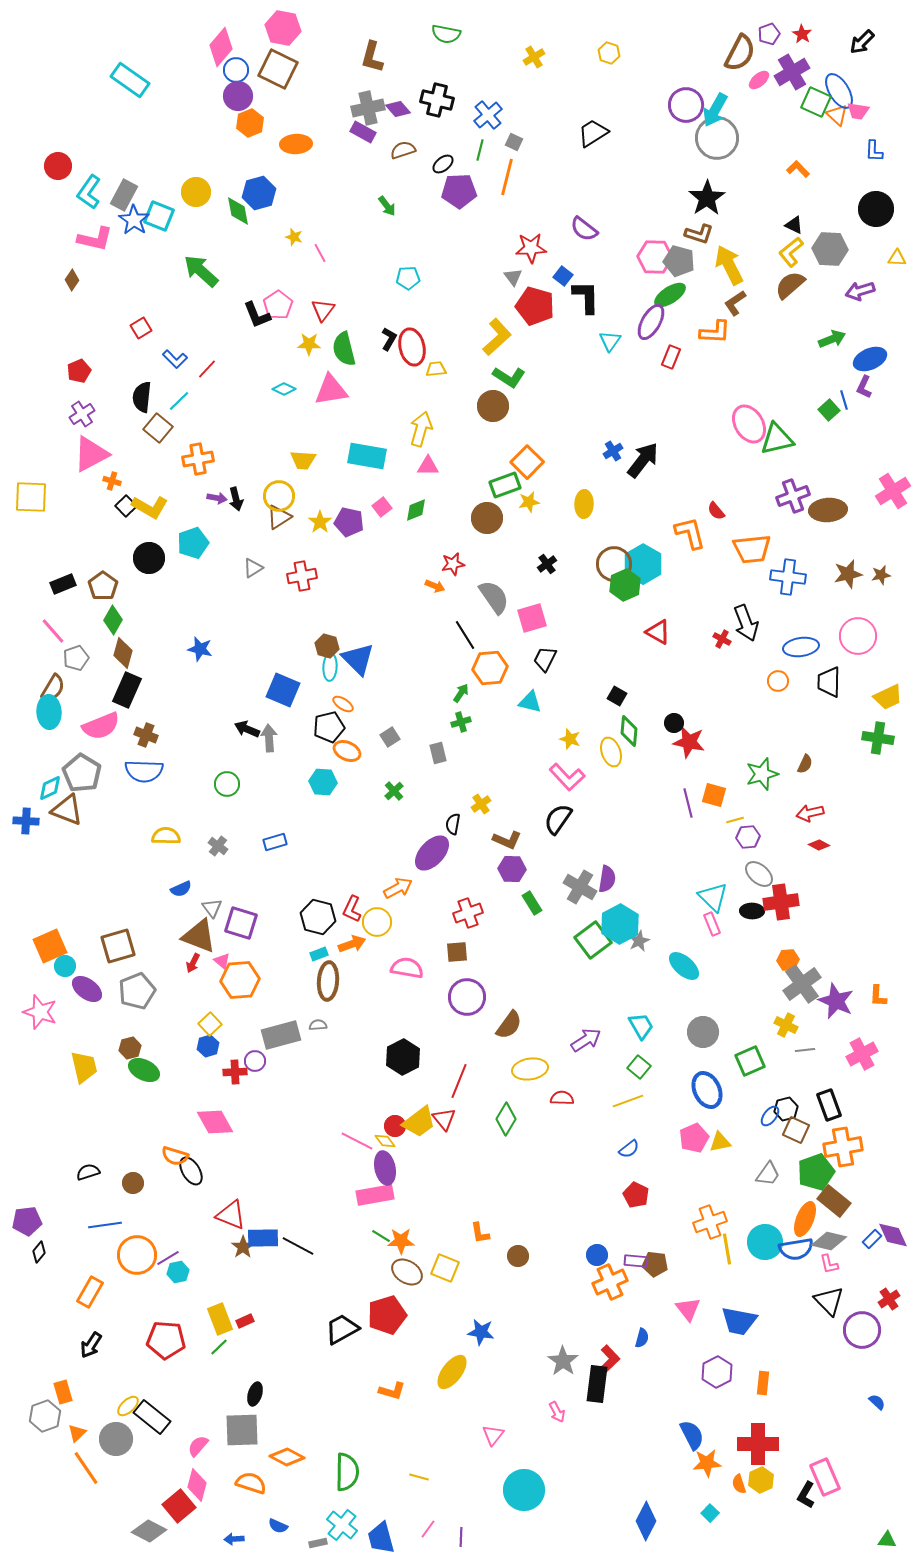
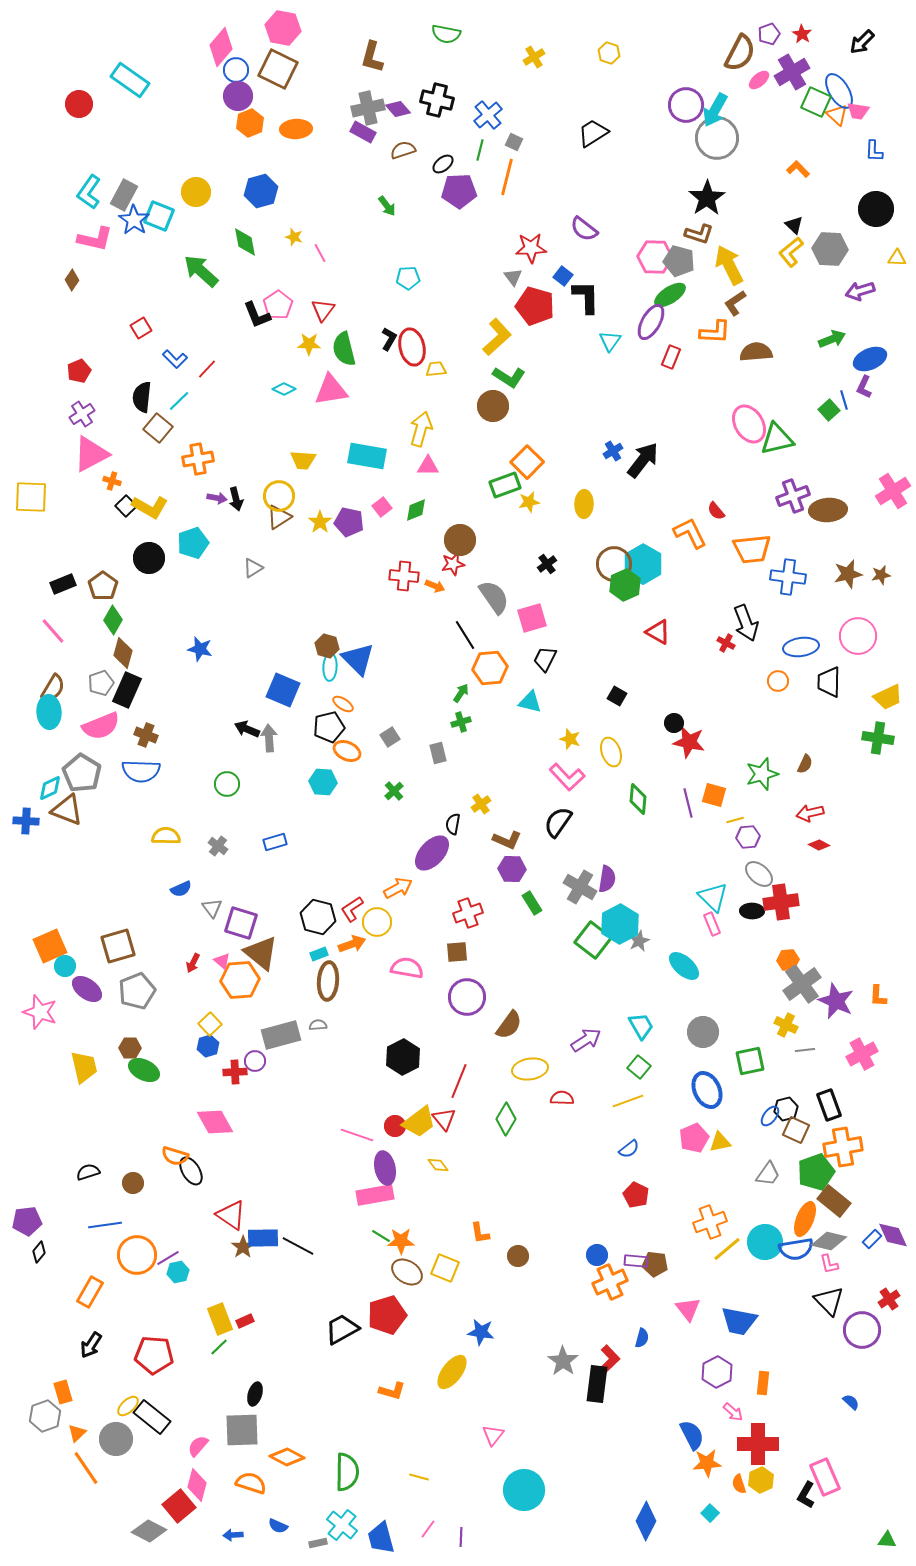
orange ellipse at (296, 144): moved 15 px up
red circle at (58, 166): moved 21 px right, 62 px up
blue hexagon at (259, 193): moved 2 px right, 2 px up
green diamond at (238, 211): moved 7 px right, 31 px down
black triangle at (794, 225): rotated 18 degrees clockwise
brown semicircle at (790, 285): moved 34 px left, 67 px down; rotated 36 degrees clockwise
brown circle at (487, 518): moved 27 px left, 22 px down
orange L-shape at (690, 533): rotated 12 degrees counterclockwise
red cross at (302, 576): moved 102 px right; rotated 16 degrees clockwise
red cross at (722, 639): moved 4 px right, 4 px down
gray pentagon at (76, 658): moved 25 px right, 25 px down
green diamond at (629, 731): moved 9 px right, 68 px down
blue semicircle at (144, 771): moved 3 px left
black semicircle at (558, 819): moved 3 px down
red L-shape at (352, 909): rotated 32 degrees clockwise
brown triangle at (199, 936): moved 62 px right, 17 px down; rotated 18 degrees clockwise
green square at (593, 940): rotated 15 degrees counterclockwise
brown hexagon at (130, 1048): rotated 15 degrees clockwise
green square at (750, 1061): rotated 12 degrees clockwise
pink line at (357, 1141): moved 6 px up; rotated 8 degrees counterclockwise
yellow diamond at (385, 1141): moved 53 px right, 24 px down
red triangle at (231, 1215): rotated 12 degrees clockwise
yellow line at (727, 1249): rotated 60 degrees clockwise
red pentagon at (166, 1340): moved 12 px left, 15 px down
blue semicircle at (877, 1402): moved 26 px left
pink arrow at (557, 1412): moved 176 px right; rotated 20 degrees counterclockwise
blue arrow at (234, 1539): moved 1 px left, 4 px up
